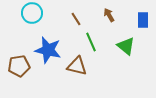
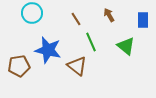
brown triangle: rotated 25 degrees clockwise
